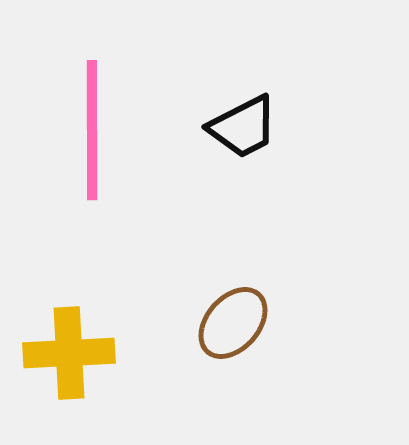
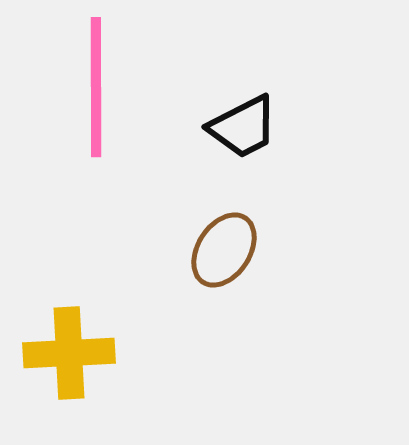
pink line: moved 4 px right, 43 px up
brown ellipse: moved 9 px left, 73 px up; rotated 8 degrees counterclockwise
